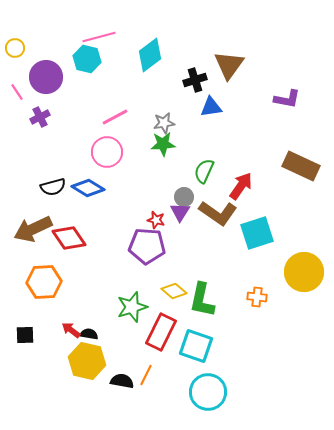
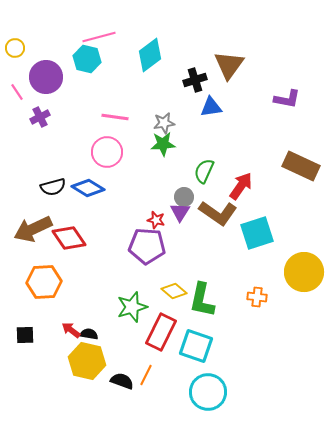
pink line at (115, 117): rotated 36 degrees clockwise
black semicircle at (122, 381): rotated 10 degrees clockwise
